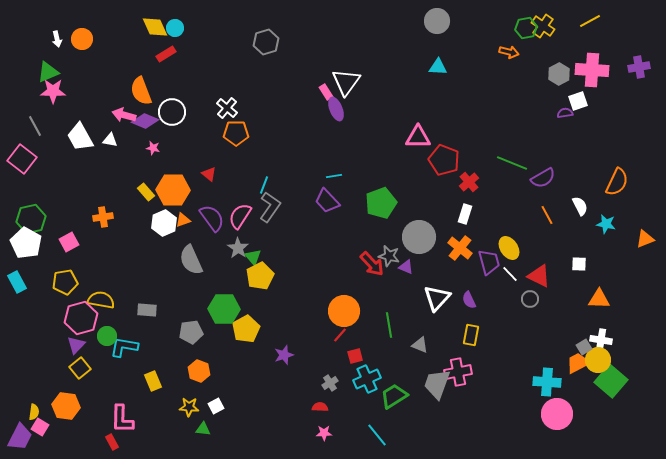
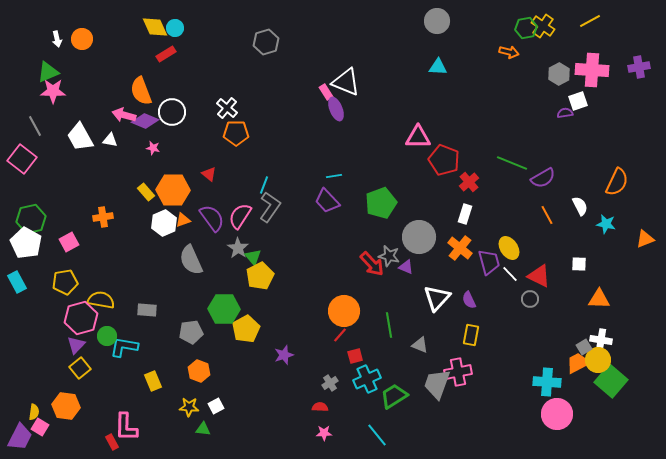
white triangle at (346, 82): rotated 44 degrees counterclockwise
pink L-shape at (122, 419): moved 4 px right, 8 px down
